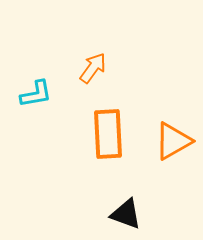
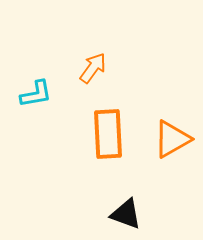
orange triangle: moved 1 px left, 2 px up
